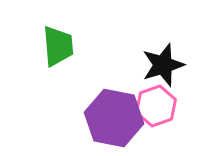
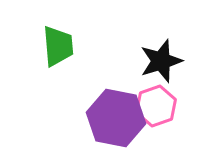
black star: moved 2 px left, 4 px up
purple hexagon: moved 2 px right
